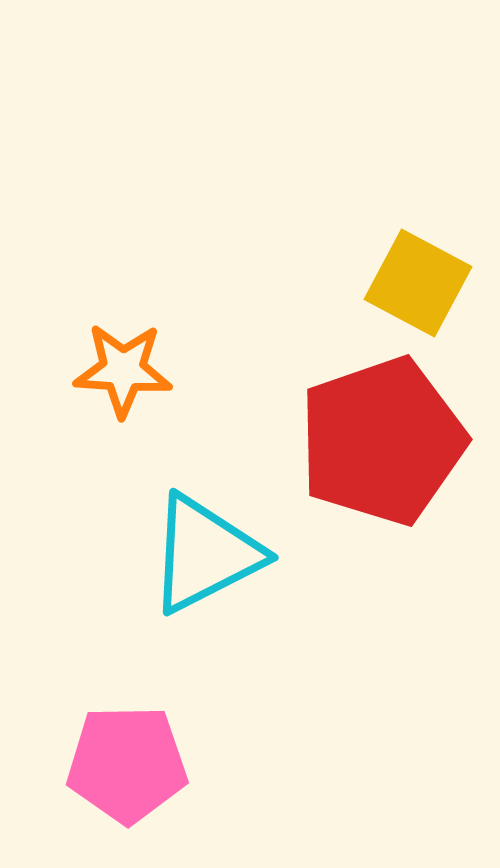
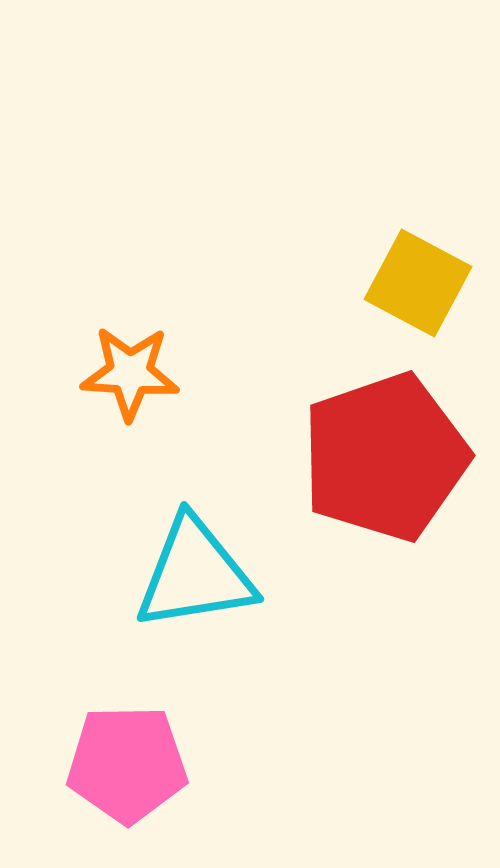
orange star: moved 7 px right, 3 px down
red pentagon: moved 3 px right, 16 px down
cyan triangle: moved 10 px left, 20 px down; rotated 18 degrees clockwise
